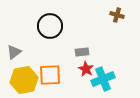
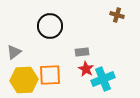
yellow hexagon: rotated 8 degrees clockwise
